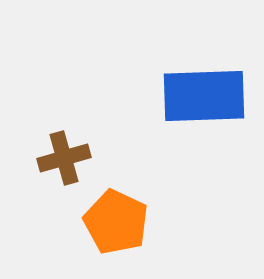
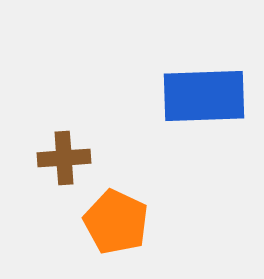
brown cross: rotated 12 degrees clockwise
